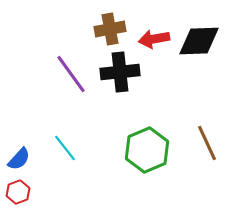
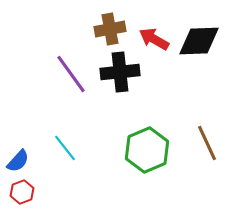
red arrow: rotated 40 degrees clockwise
blue semicircle: moved 1 px left, 2 px down
red hexagon: moved 4 px right
